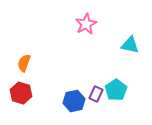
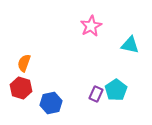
pink star: moved 5 px right, 2 px down
red hexagon: moved 5 px up
blue hexagon: moved 23 px left, 2 px down
